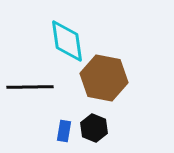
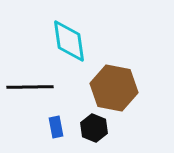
cyan diamond: moved 2 px right
brown hexagon: moved 10 px right, 10 px down
blue rectangle: moved 8 px left, 4 px up; rotated 20 degrees counterclockwise
